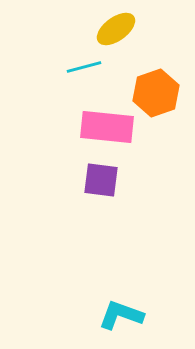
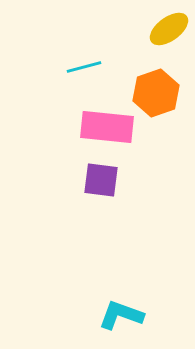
yellow ellipse: moved 53 px right
